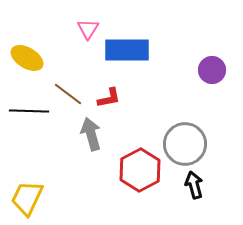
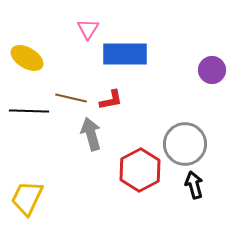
blue rectangle: moved 2 px left, 4 px down
brown line: moved 3 px right, 4 px down; rotated 24 degrees counterclockwise
red L-shape: moved 2 px right, 2 px down
